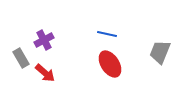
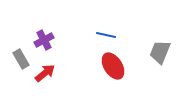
blue line: moved 1 px left, 1 px down
gray rectangle: moved 1 px down
red ellipse: moved 3 px right, 2 px down
red arrow: rotated 80 degrees counterclockwise
